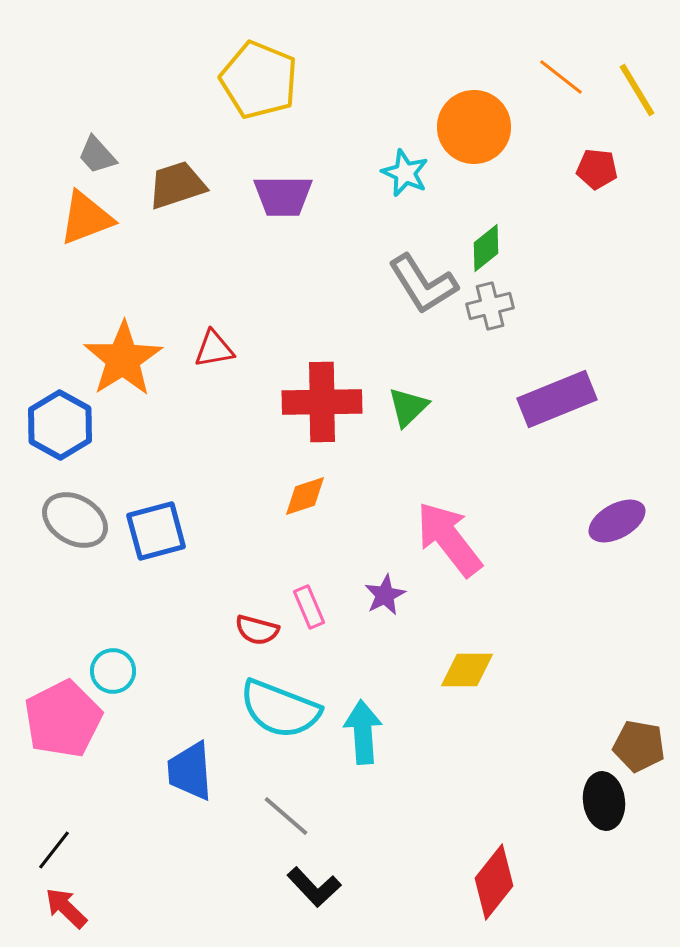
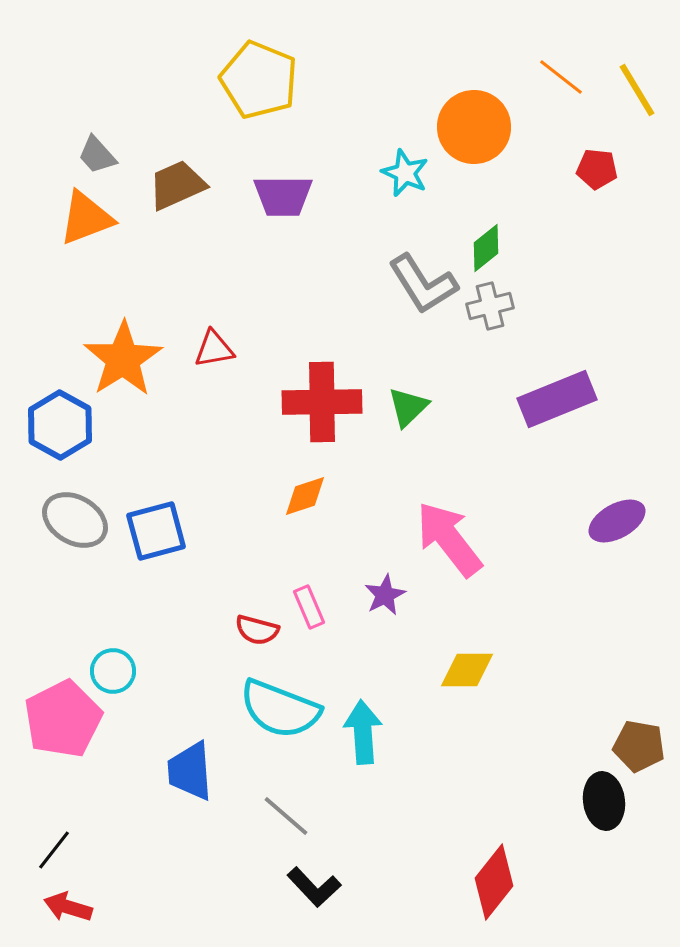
brown trapezoid: rotated 6 degrees counterclockwise
red arrow: moved 2 px right, 1 px up; rotated 27 degrees counterclockwise
